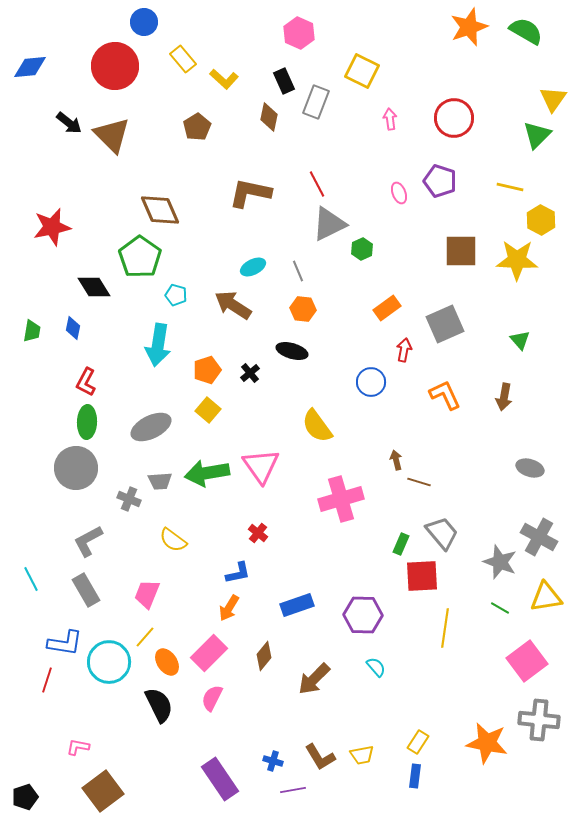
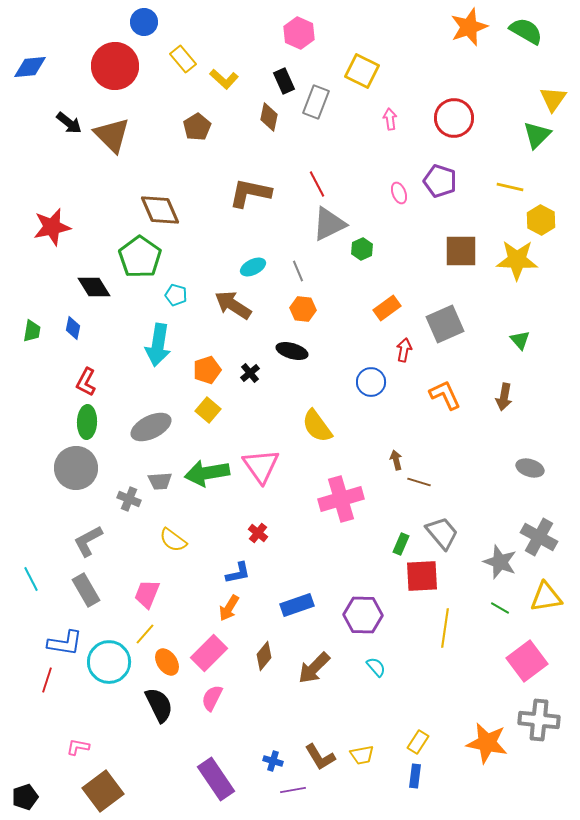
yellow line at (145, 637): moved 3 px up
brown arrow at (314, 679): moved 11 px up
purple rectangle at (220, 779): moved 4 px left
